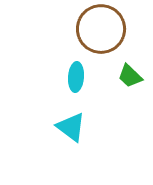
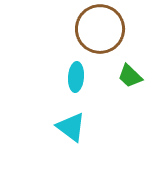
brown circle: moved 1 px left
